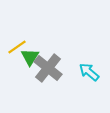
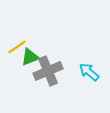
green triangle: rotated 36 degrees clockwise
gray cross: moved 3 px down; rotated 28 degrees clockwise
